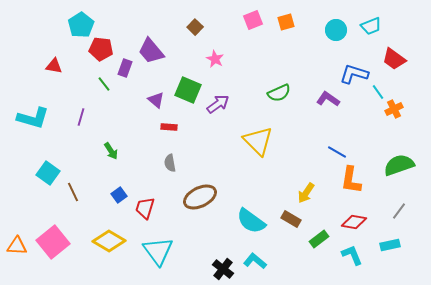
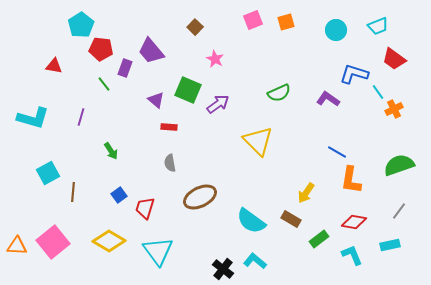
cyan trapezoid at (371, 26): moved 7 px right
cyan square at (48, 173): rotated 25 degrees clockwise
brown line at (73, 192): rotated 30 degrees clockwise
